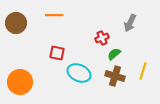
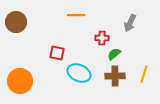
orange line: moved 22 px right
brown circle: moved 1 px up
red cross: rotated 24 degrees clockwise
yellow line: moved 1 px right, 3 px down
brown cross: rotated 18 degrees counterclockwise
orange circle: moved 1 px up
